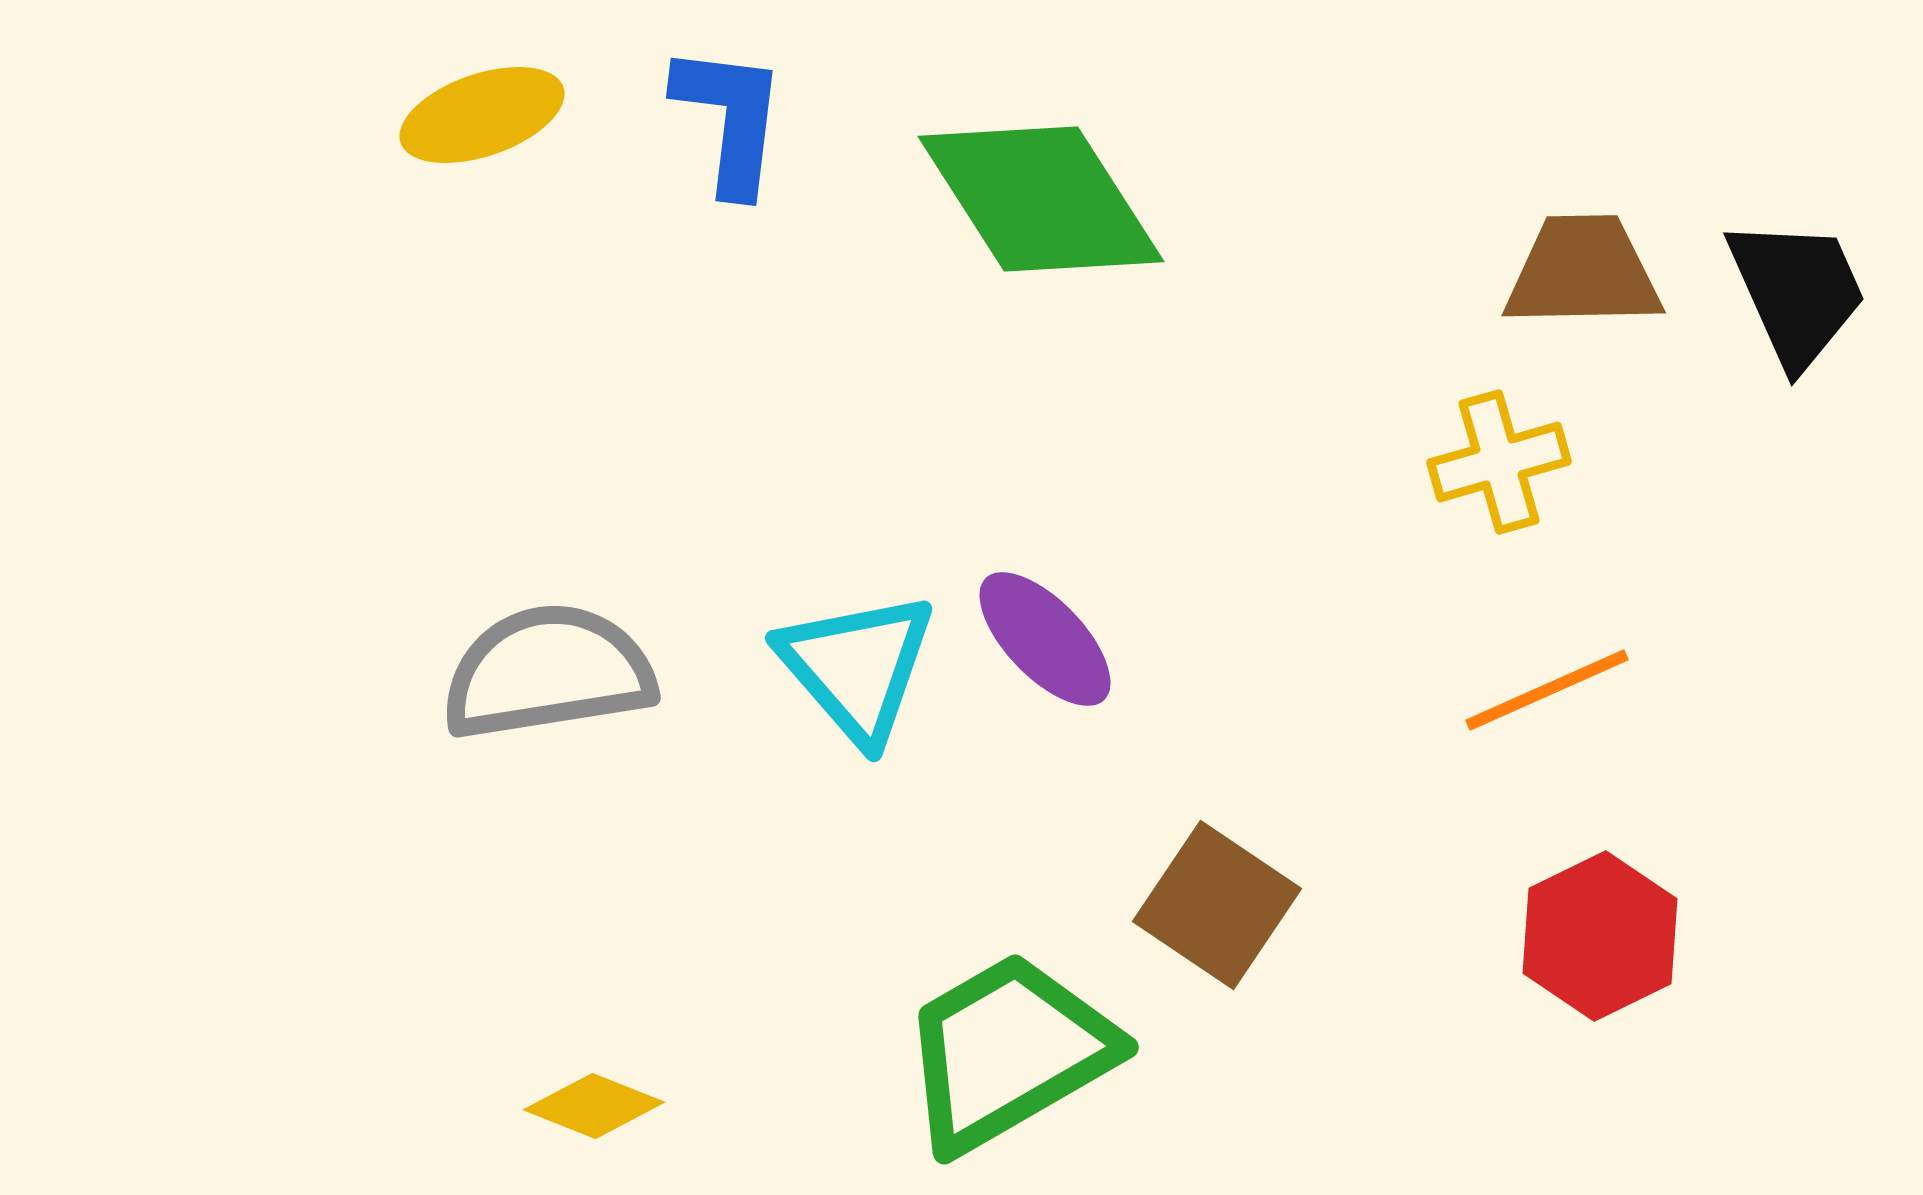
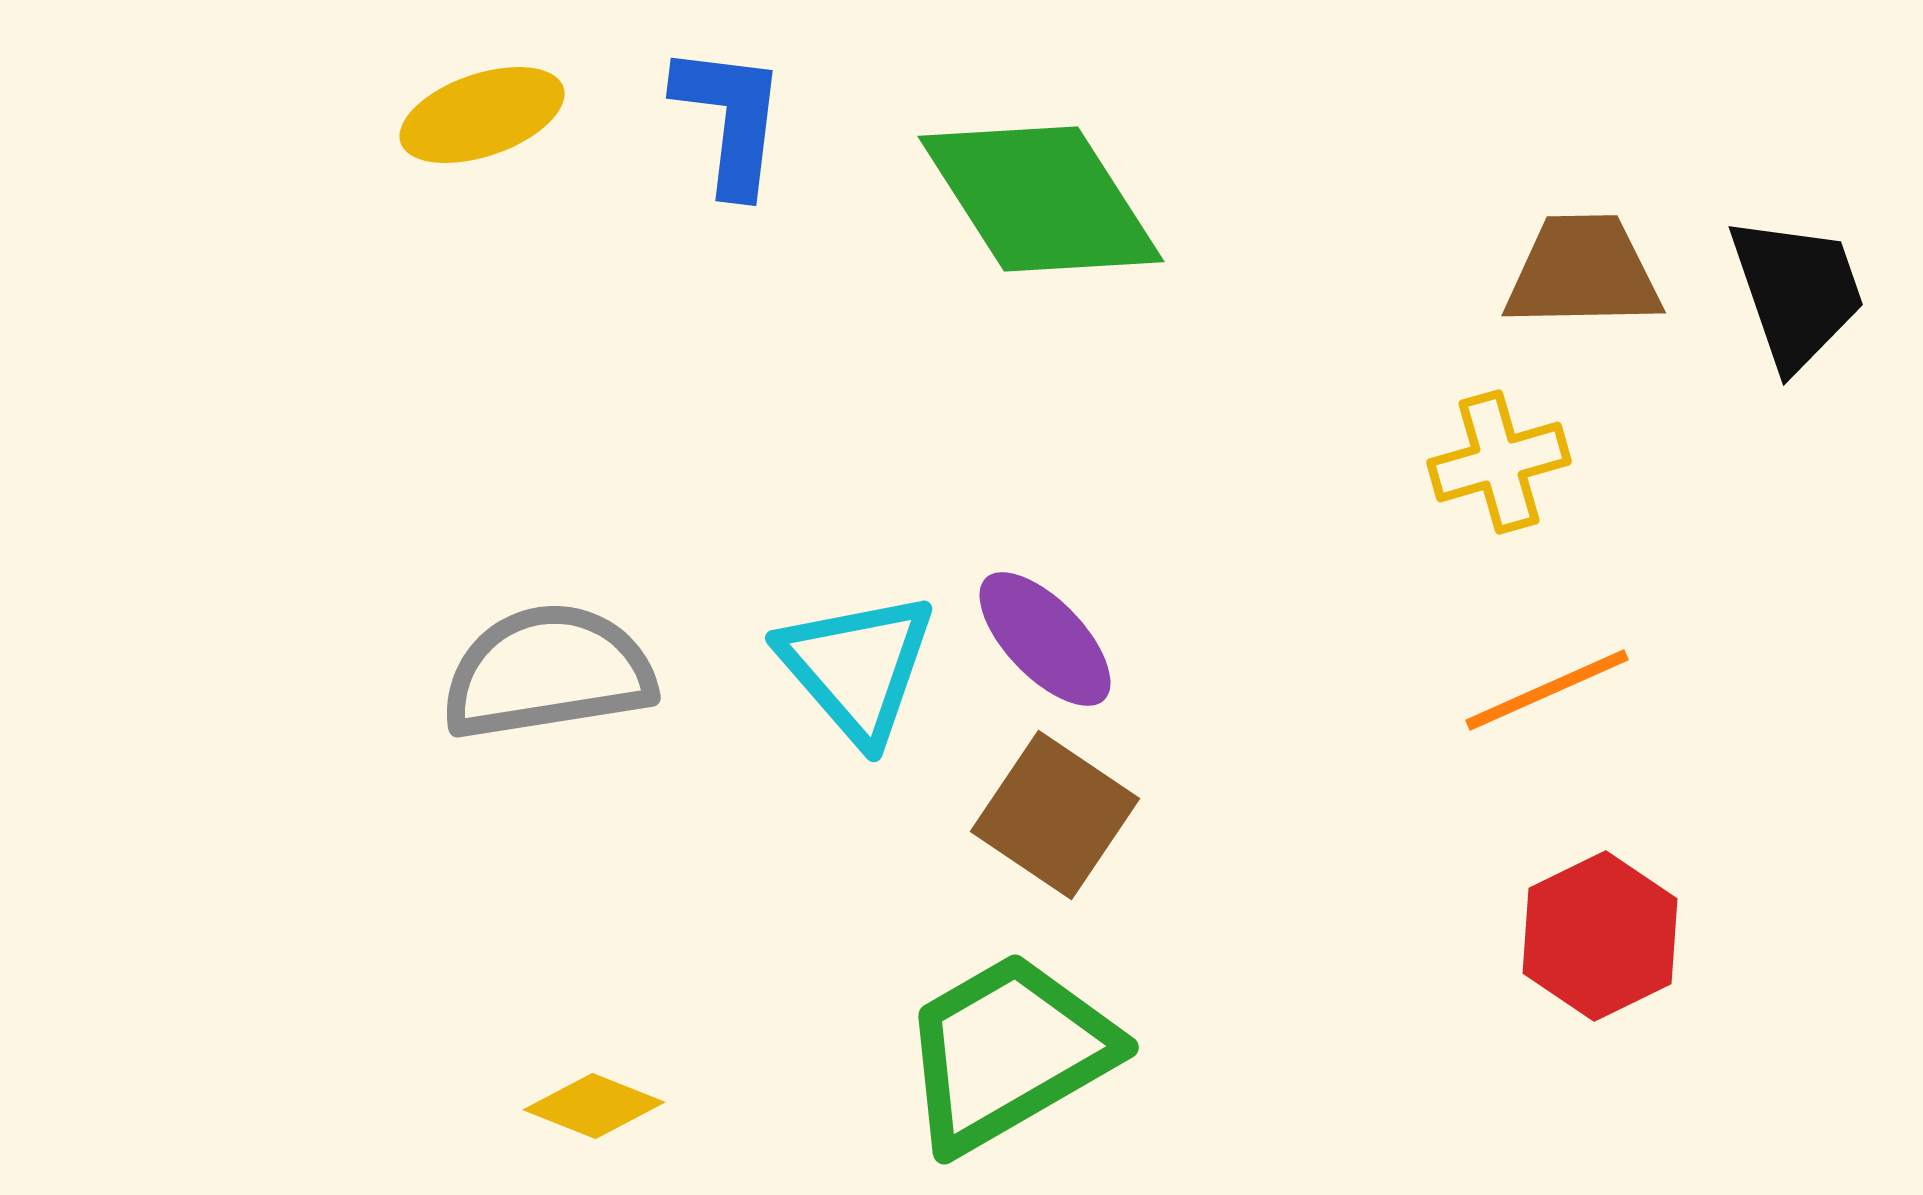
black trapezoid: rotated 5 degrees clockwise
brown square: moved 162 px left, 90 px up
